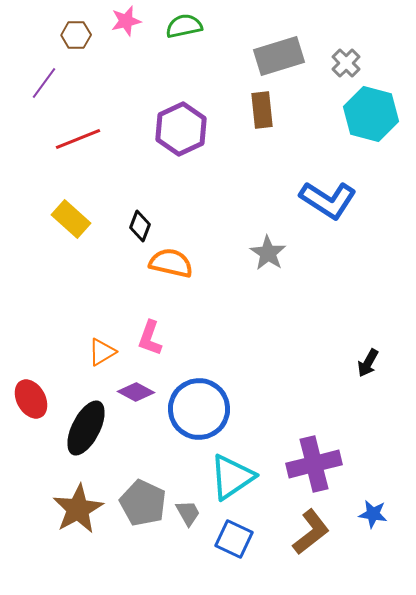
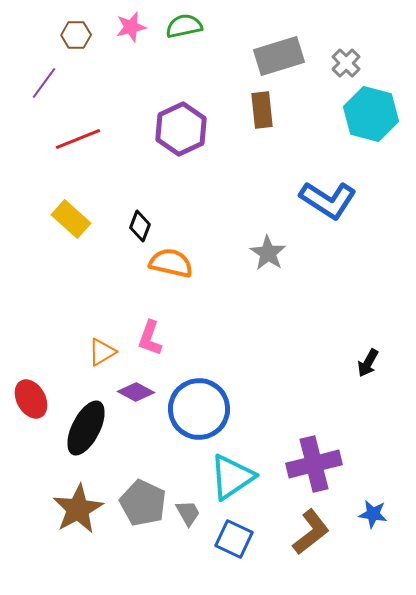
pink star: moved 5 px right, 6 px down
